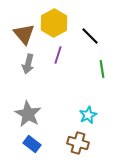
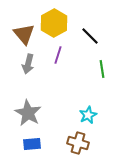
gray star: moved 1 px up
blue rectangle: rotated 42 degrees counterclockwise
